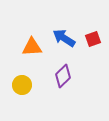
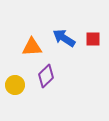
red square: rotated 21 degrees clockwise
purple diamond: moved 17 px left
yellow circle: moved 7 px left
